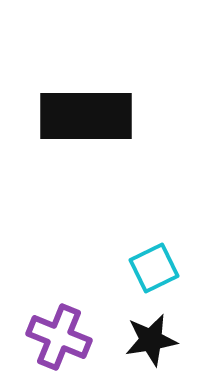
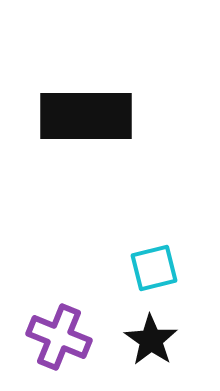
cyan square: rotated 12 degrees clockwise
black star: rotated 28 degrees counterclockwise
